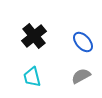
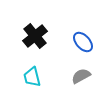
black cross: moved 1 px right
